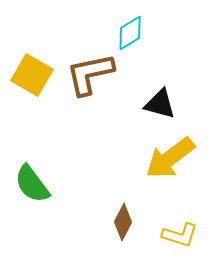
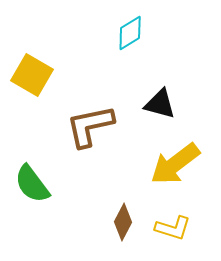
brown L-shape: moved 52 px down
yellow arrow: moved 5 px right, 6 px down
yellow L-shape: moved 7 px left, 7 px up
